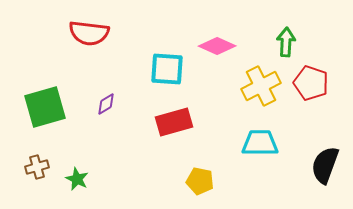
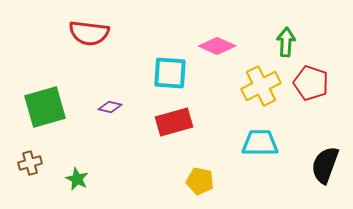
cyan square: moved 3 px right, 4 px down
purple diamond: moved 4 px right, 3 px down; rotated 45 degrees clockwise
brown cross: moved 7 px left, 4 px up
